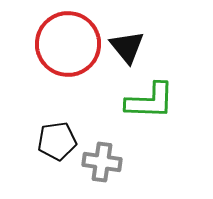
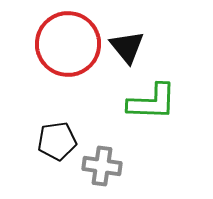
green L-shape: moved 2 px right, 1 px down
gray cross: moved 4 px down
